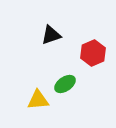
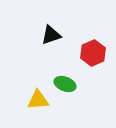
green ellipse: rotated 55 degrees clockwise
